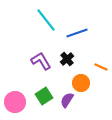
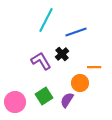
cyan line: rotated 65 degrees clockwise
blue line: moved 1 px left, 1 px up
black cross: moved 5 px left, 5 px up
orange line: moved 7 px left; rotated 24 degrees counterclockwise
orange circle: moved 1 px left
